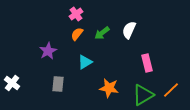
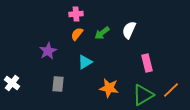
pink cross: rotated 32 degrees clockwise
